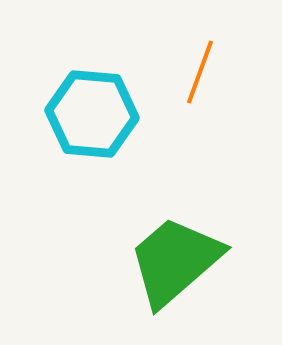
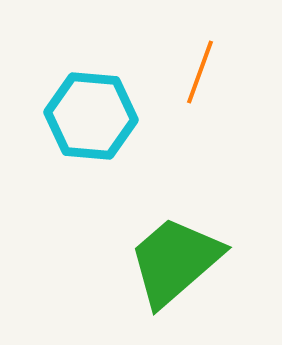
cyan hexagon: moved 1 px left, 2 px down
